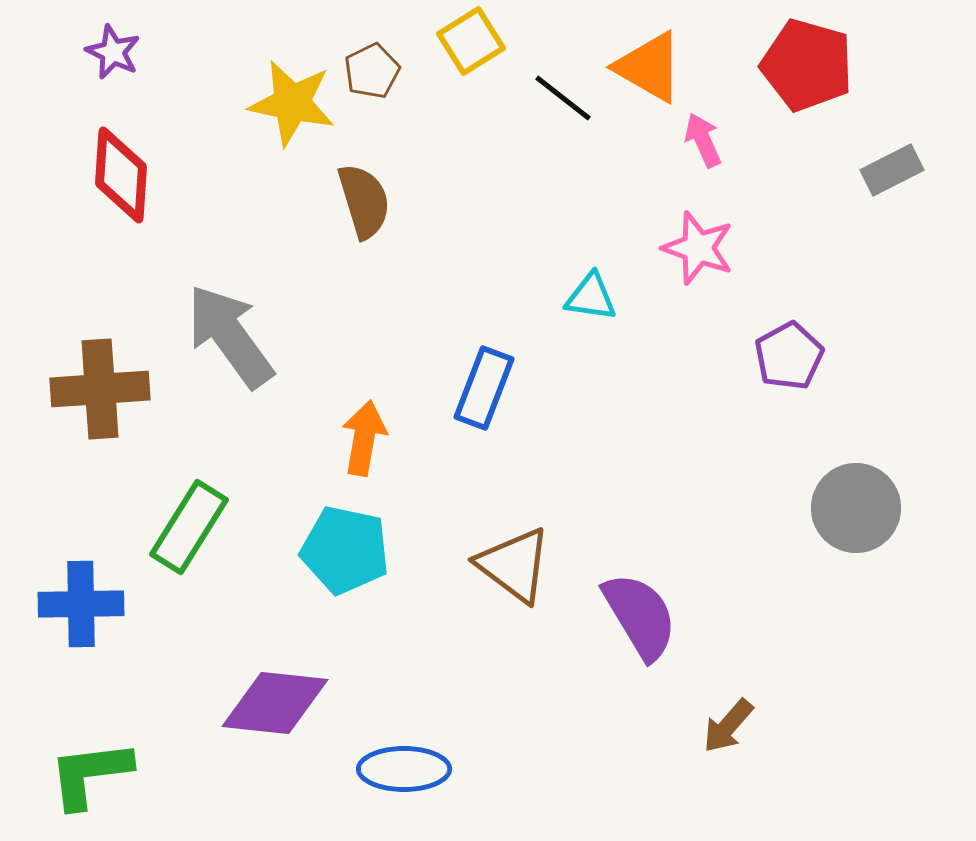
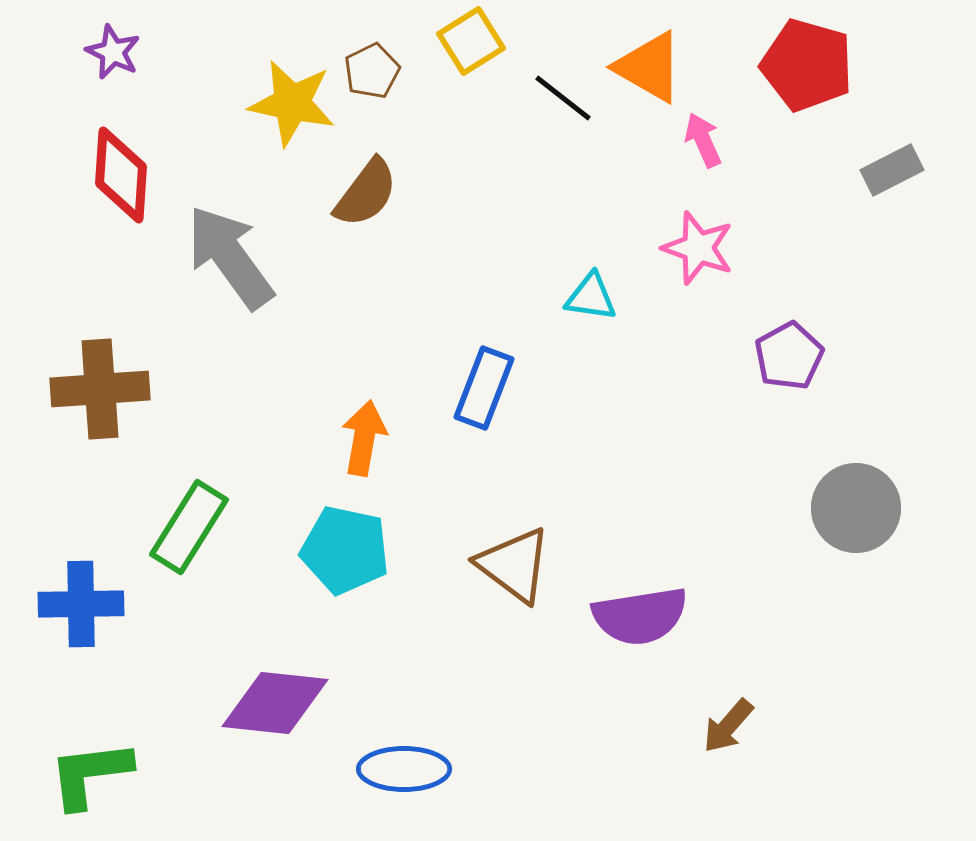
brown semicircle: moved 2 px right, 8 px up; rotated 54 degrees clockwise
gray arrow: moved 79 px up
purple semicircle: rotated 112 degrees clockwise
